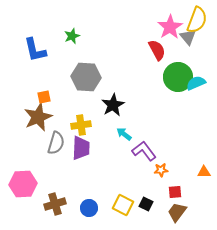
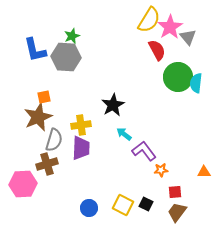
yellow semicircle: moved 48 px left; rotated 12 degrees clockwise
gray hexagon: moved 20 px left, 20 px up
cyan semicircle: rotated 60 degrees counterclockwise
gray semicircle: moved 2 px left, 3 px up
brown cross: moved 8 px left, 40 px up
